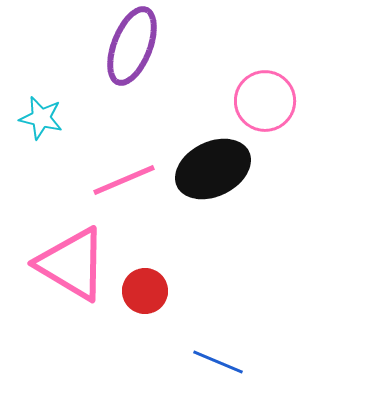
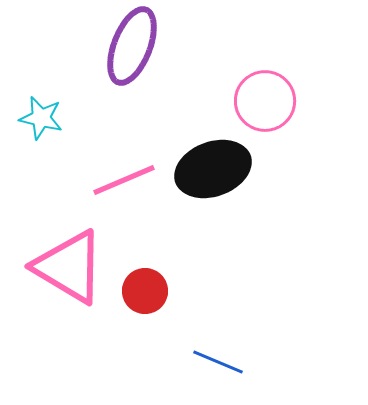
black ellipse: rotated 6 degrees clockwise
pink triangle: moved 3 px left, 3 px down
